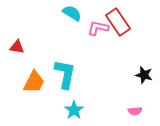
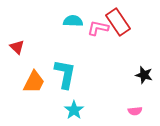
cyan semicircle: moved 1 px right, 8 px down; rotated 30 degrees counterclockwise
red triangle: rotated 35 degrees clockwise
